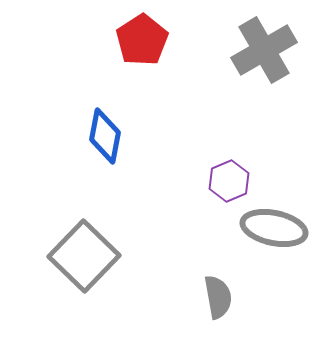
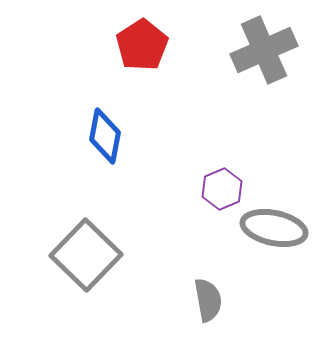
red pentagon: moved 5 px down
gray cross: rotated 6 degrees clockwise
purple hexagon: moved 7 px left, 8 px down
gray square: moved 2 px right, 1 px up
gray semicircle: moved 10 px left, 3 px down
